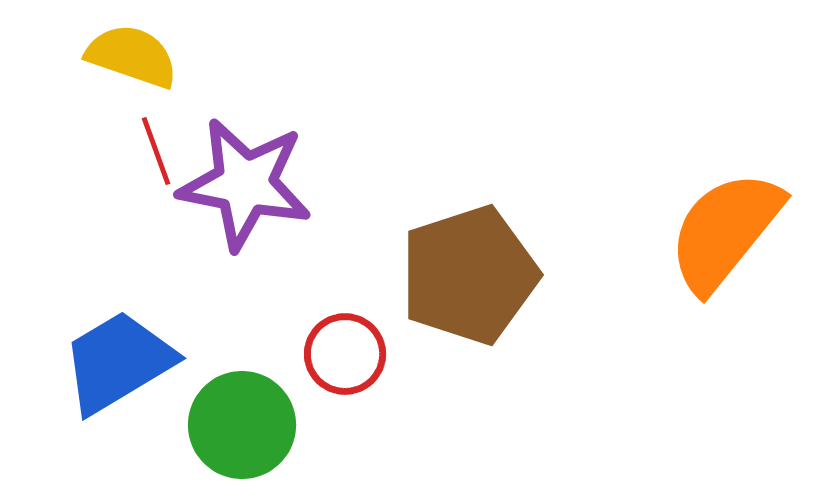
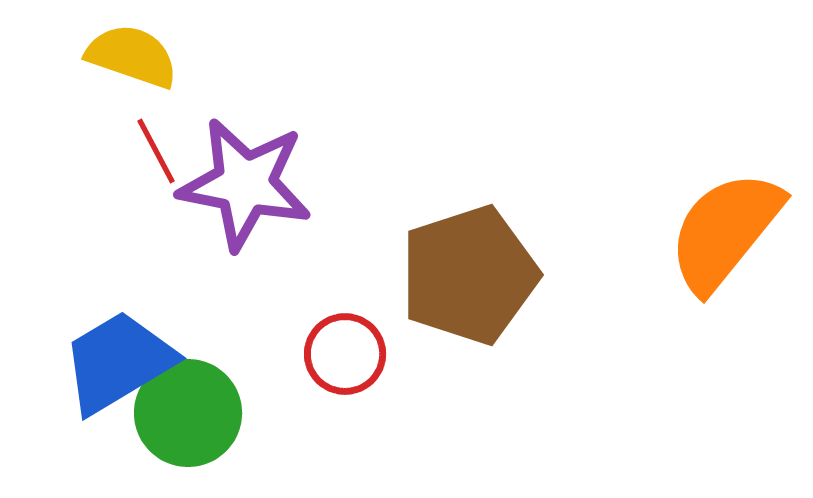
red line: rotated 8 degrees counterclockwise
green circle: moved 54 px left, 12 px up
